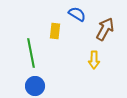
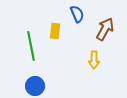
blue semicircle: rotated 36 degrees clockwise
green line: moved 7 px up
